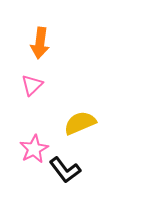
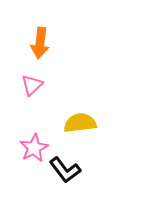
yellow semicircle: rotated 16 degrees clockwise
pink star: moved 1 px up
